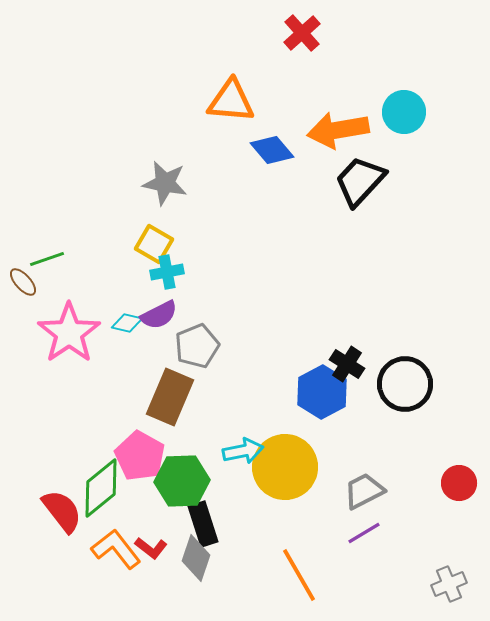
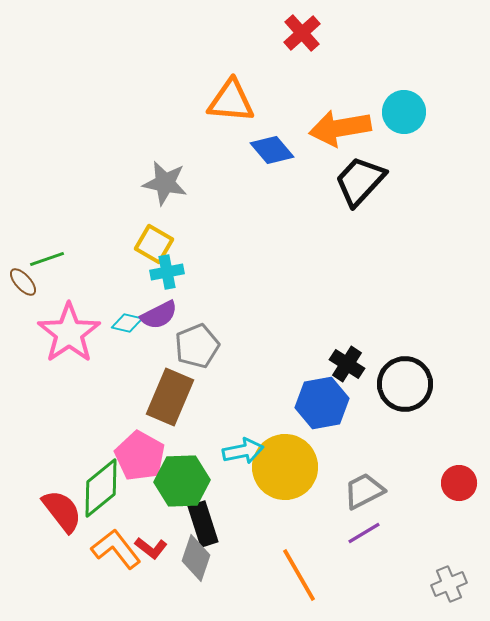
orange arrow: moved 2 px right, 2 px up
blue hexagon: moved 11 px down; rotated 18 degrees clockwise
